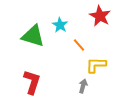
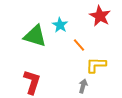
green triangle: moved 2 px right
